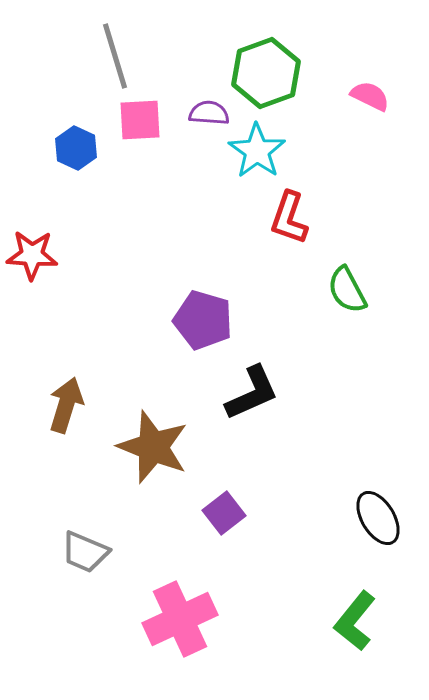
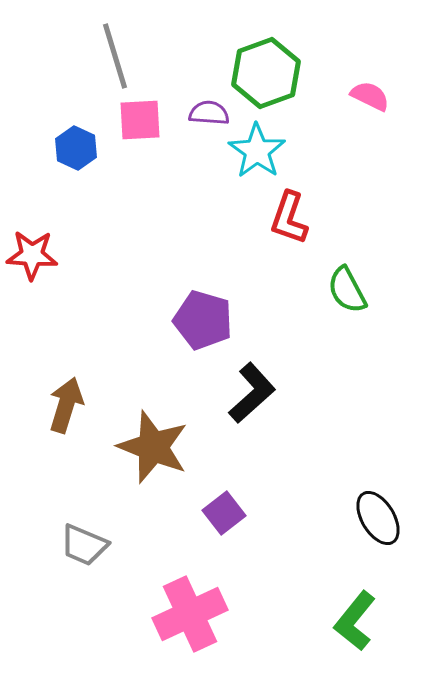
black L-shape: rotated 18 degrees counterclockwise
gray trapezoid: moved 1 px left, 7 px up
pink cross: moved 10 px right, 5 px up
